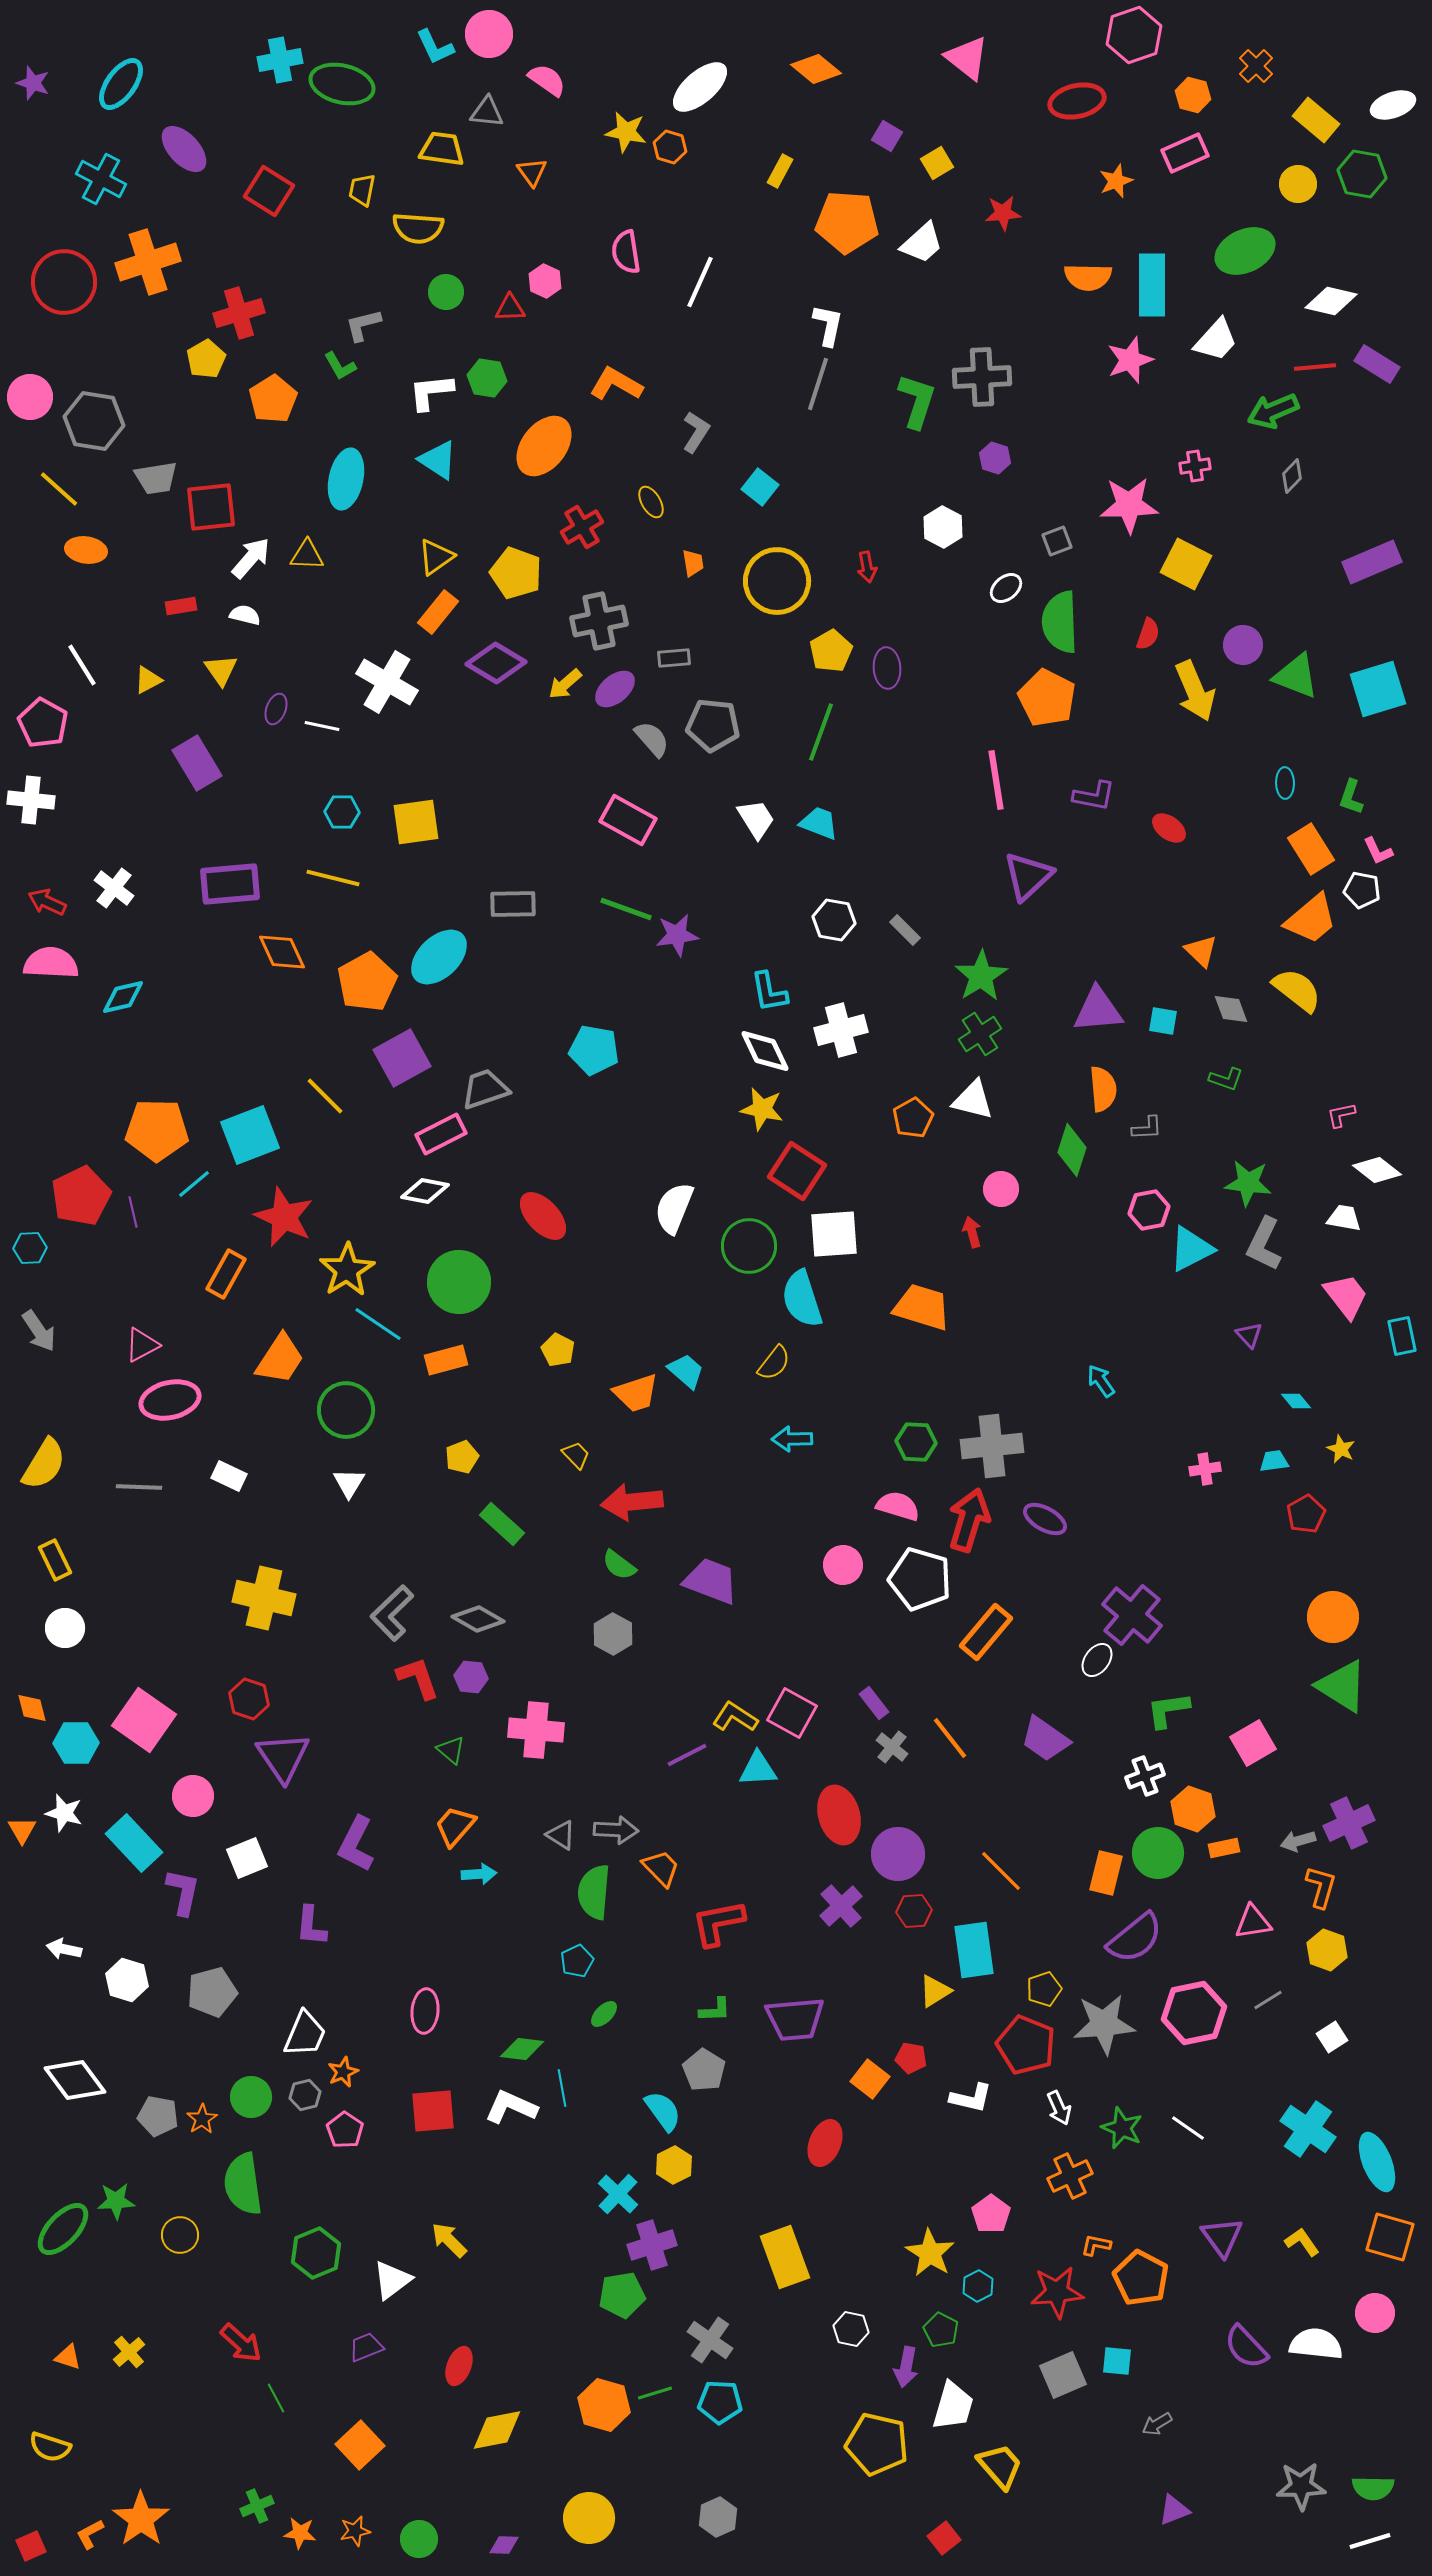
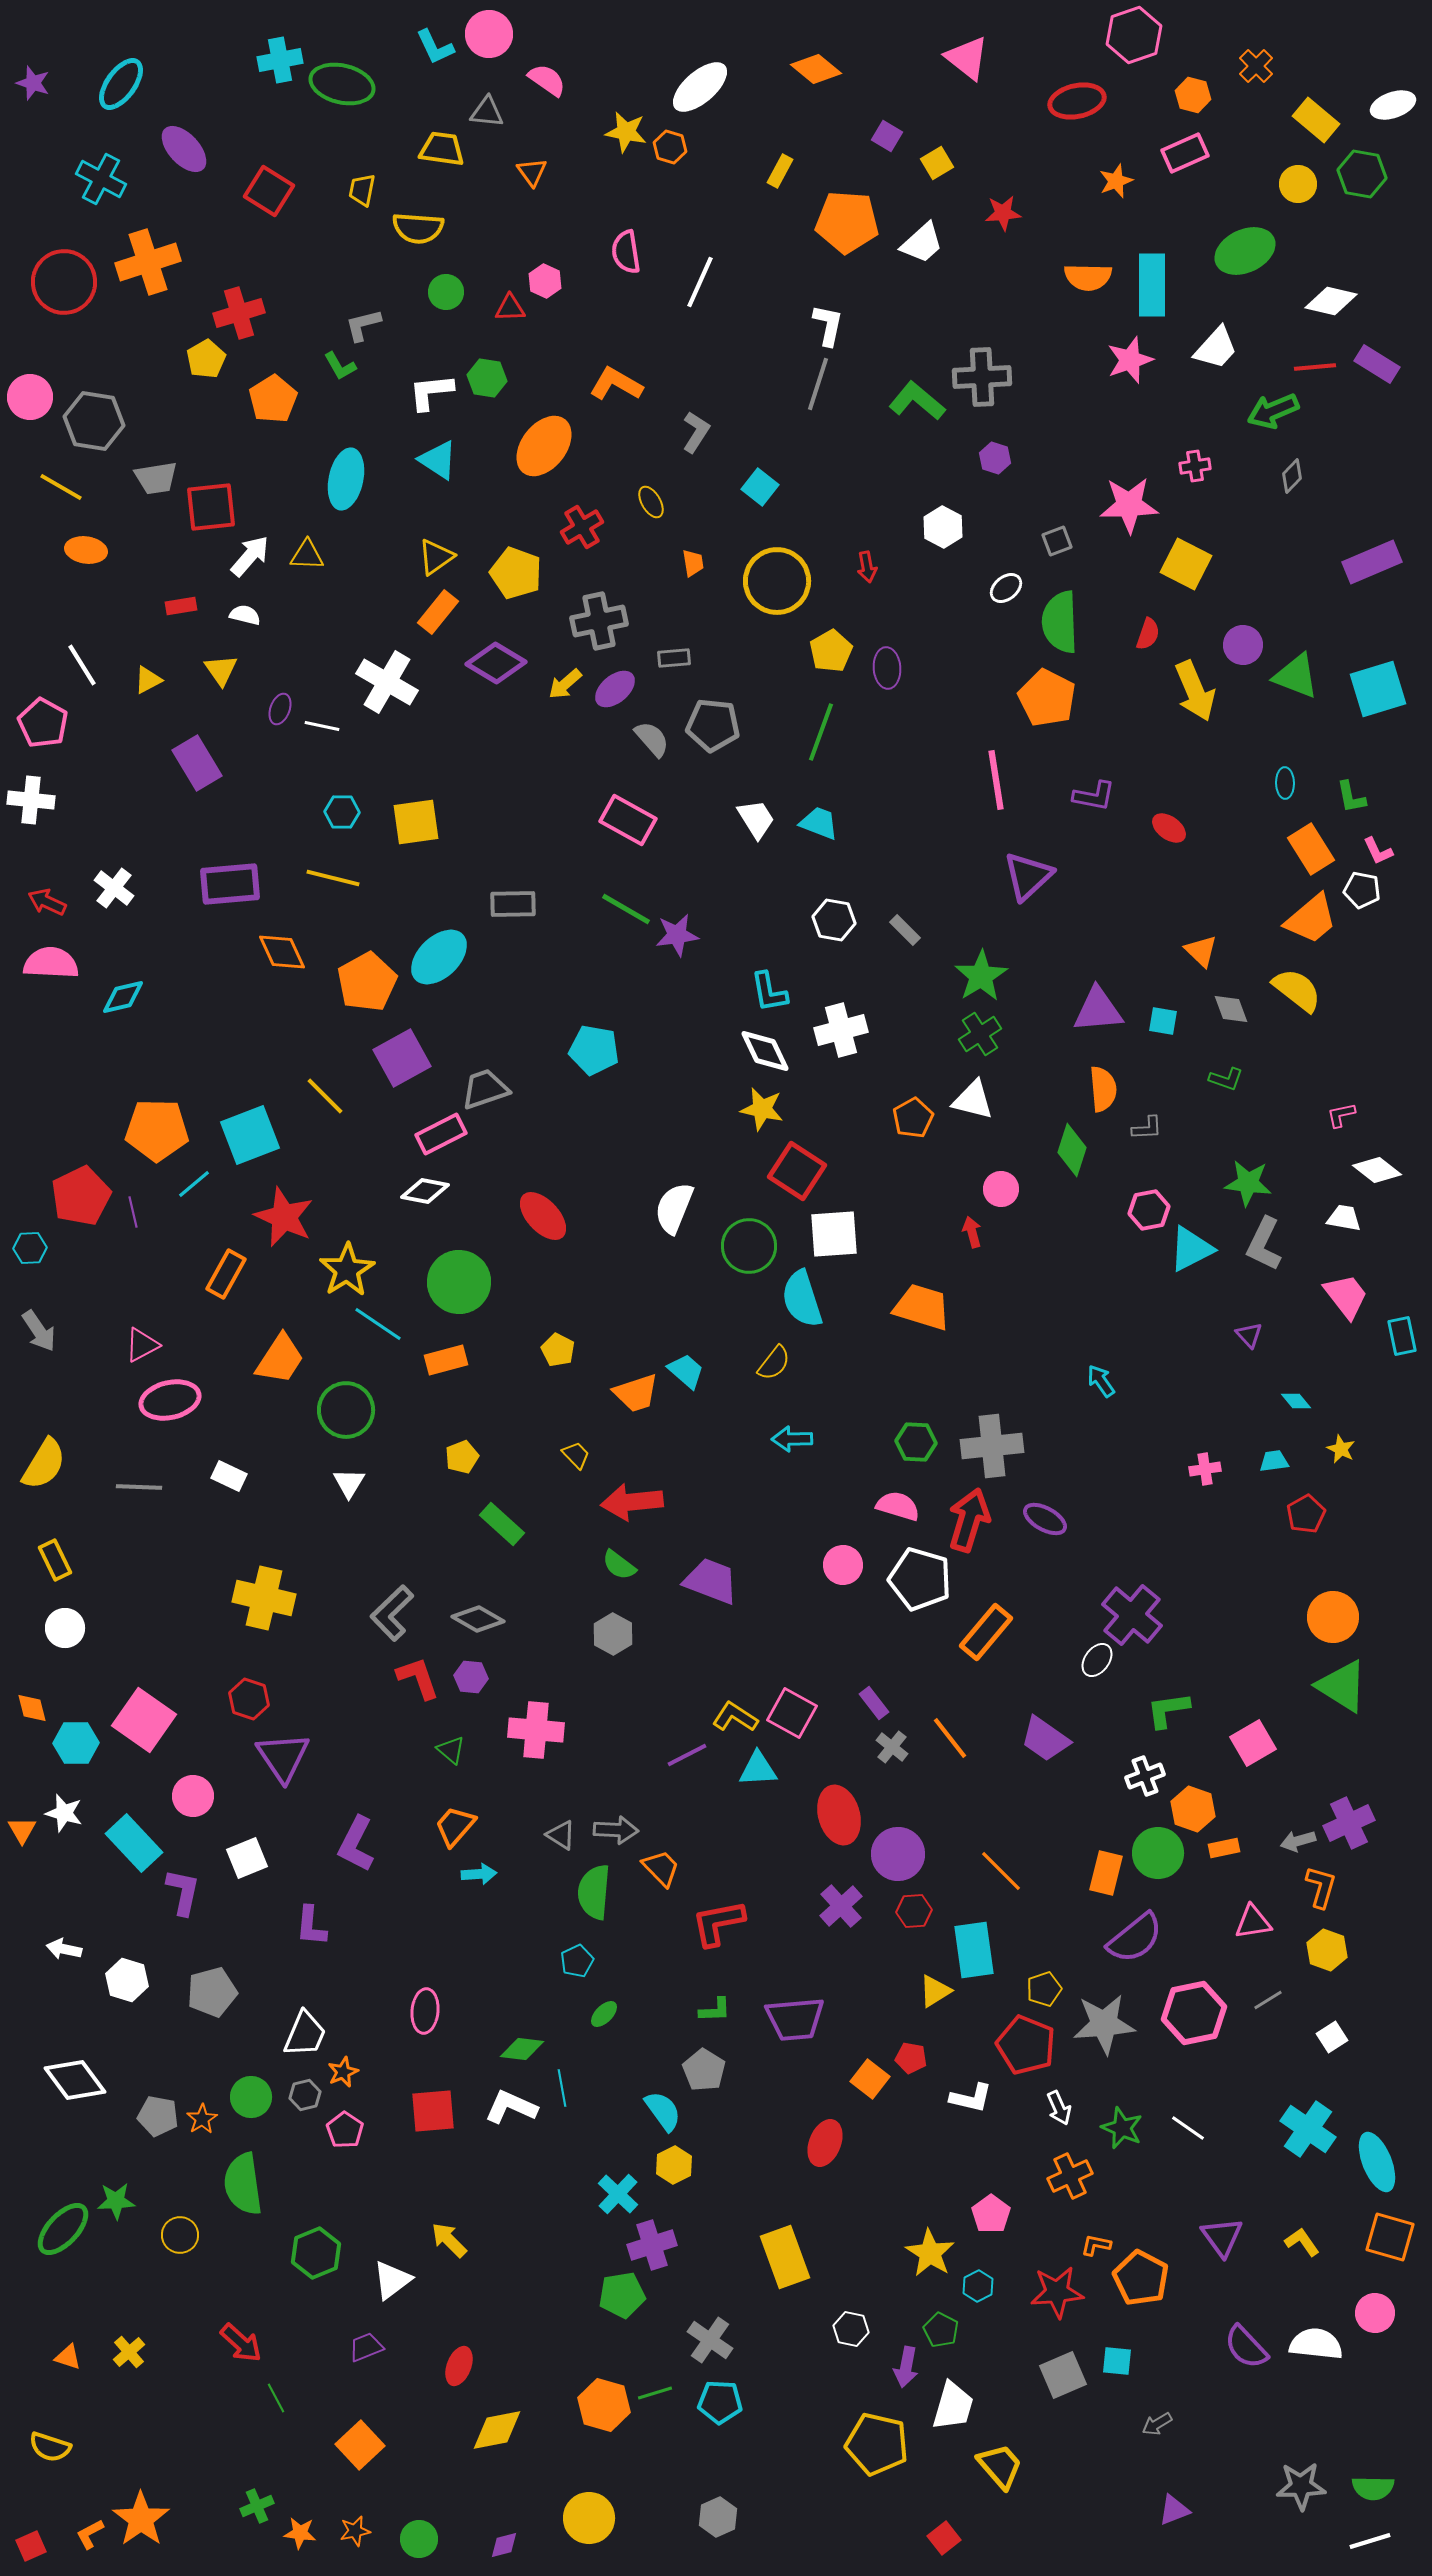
white trapezoid at (1216, 340): moved 8 px down
green L-shape at (917, 401): rotated 68 degrees counterclockwise
yellow line at (59, 489): moved 2 px right, 2 px up; rotated 12 degrees counterclockwise
white arrow at (251, 558): moved 1 px left, 2 px up
purple ellipse at (276, 709): moved 4 px right
green L-shape at (1351, 797): rotated 30 degrees counterclockwise
green line at (626, 909): rotated 10 degrees clockwise
purple diamond at (504, 2545): rotated 16 degrees counterclockwise
